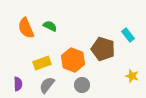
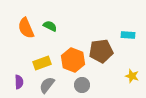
cyan rectangle: rotated 48 degrees counterclockwise
brown pentagon: moved 2 px left, 2 px down; rotated 25 degrees counterclockwise
purple semicircle: moved 1 px right, 2 px up
